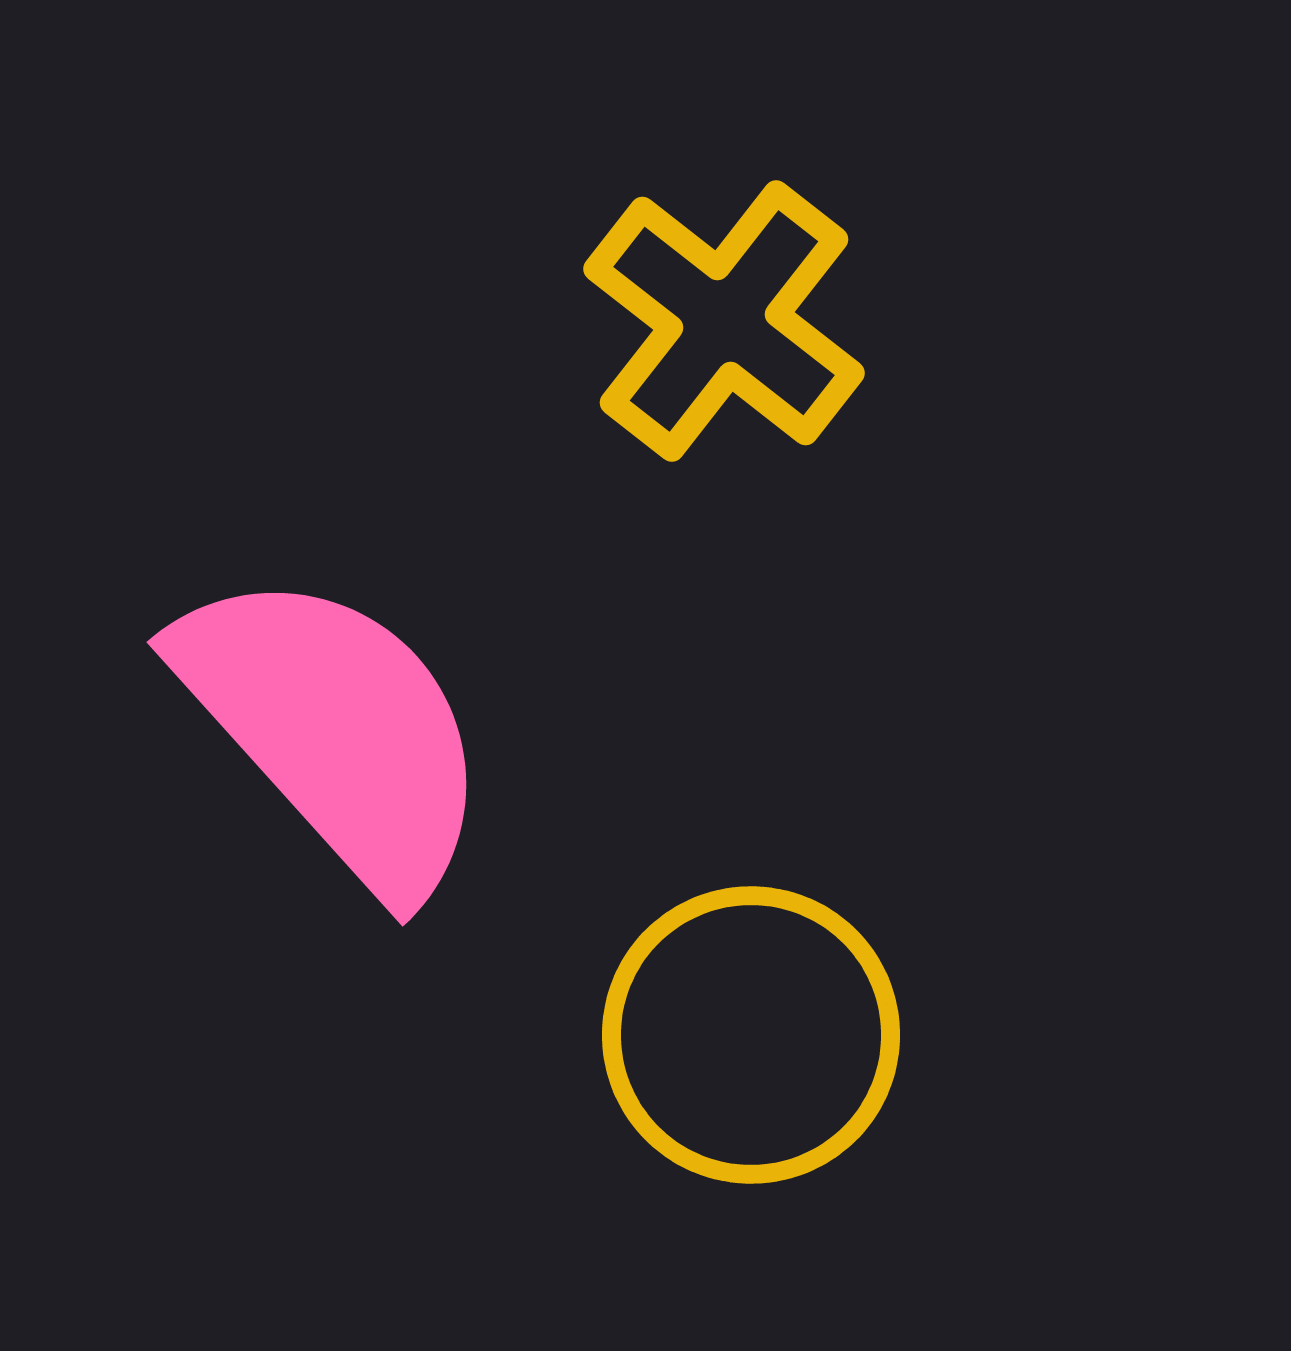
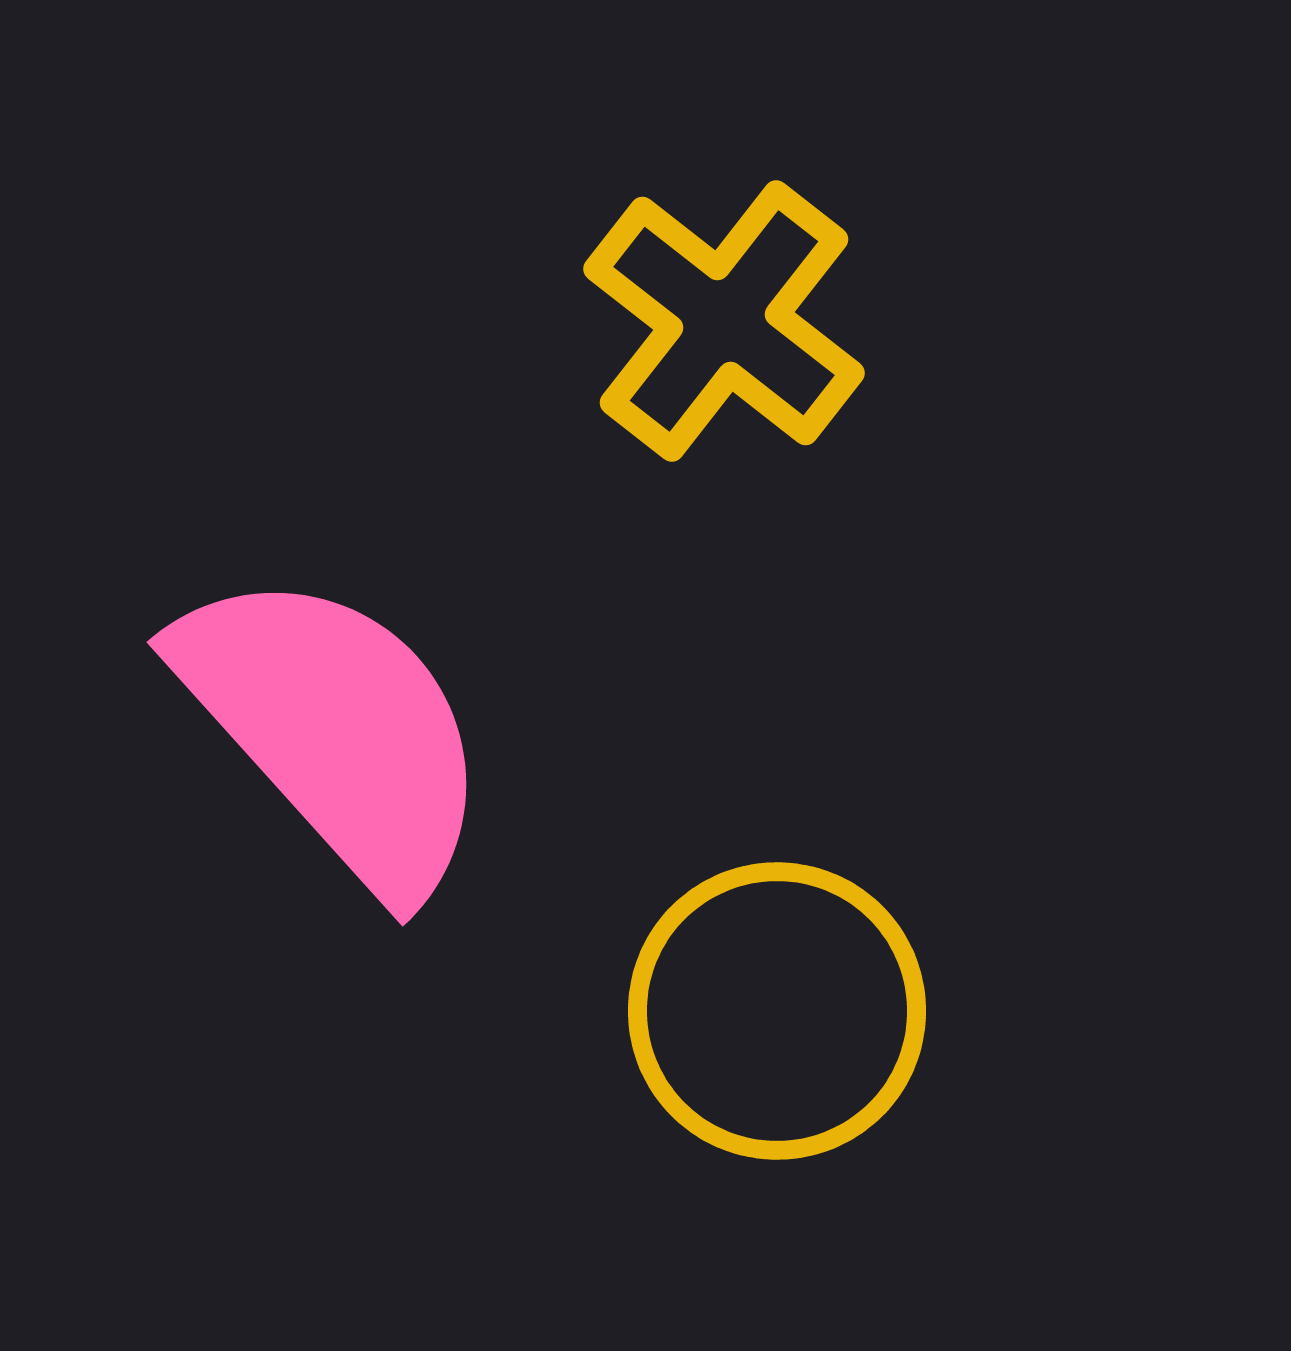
yellow circle: moved 26 px right, 24 px up
